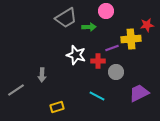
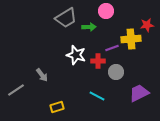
gray arrow: rotated 40 degrees counterclockwise
